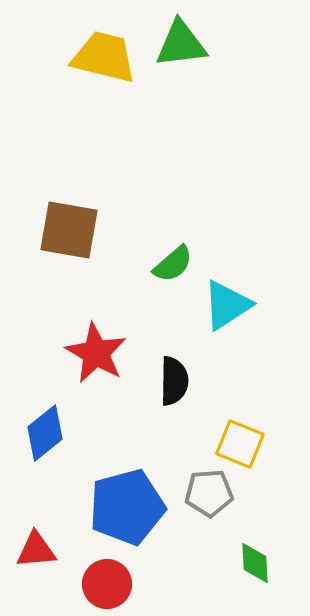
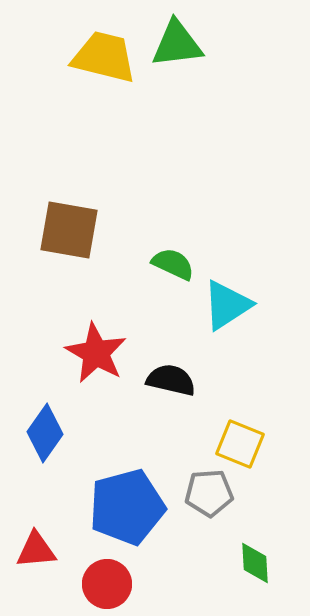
green triangle: moved 4 px left
green semicircle: rotated 114 degrees counterclockwise
black semicircle: moved 3 px left, 1 px up; rotated 78 degrees counterclockwise
blue diamond: rotated 16 degrees counterclockwise
